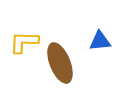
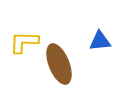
brown ellipse: moved 1 px left, 1 px down
